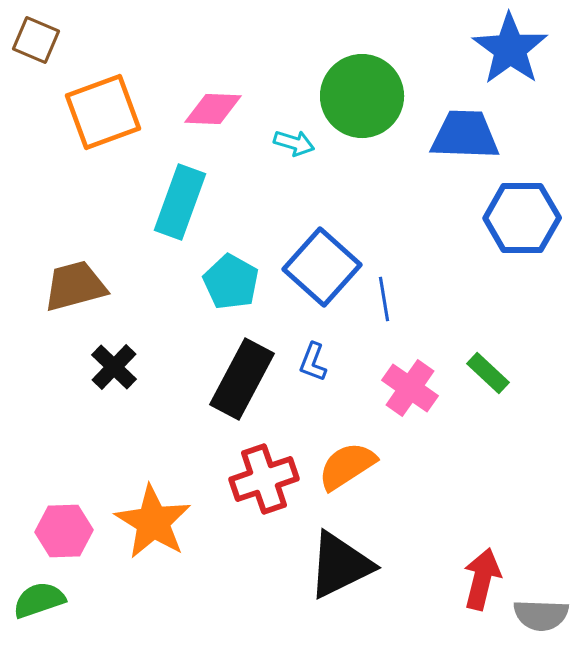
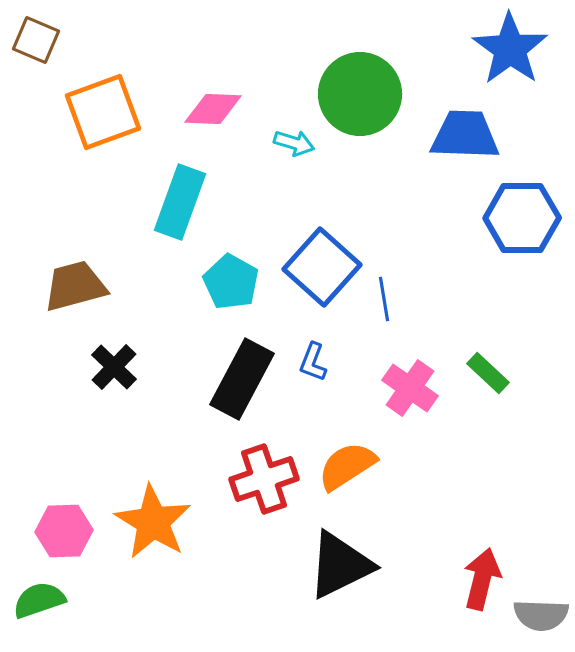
green circle: moved 2 px left, 2 px up
